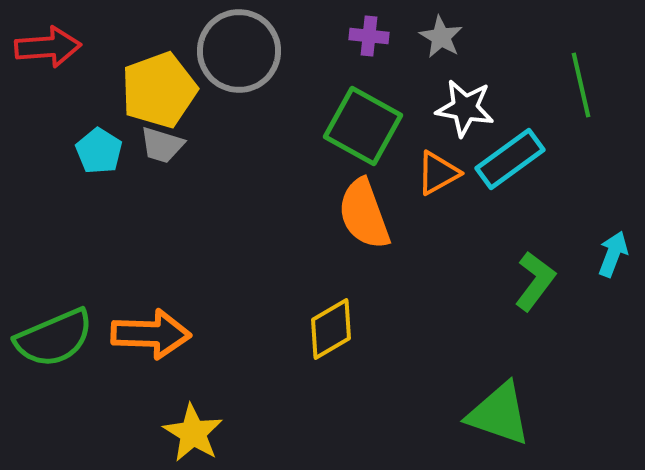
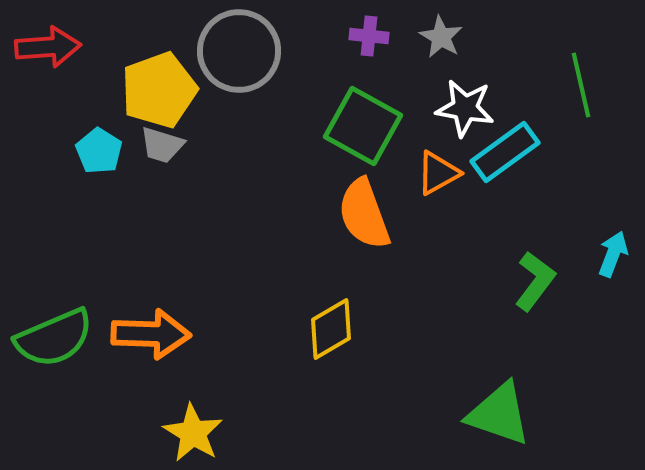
cyan rectangle: moved 5 px left, 7 px up
